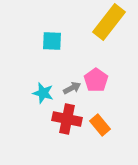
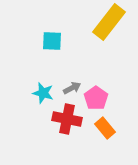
pink pentagon: moved 18 px down
orange rectangle: moved 5 px right, 3 px down
